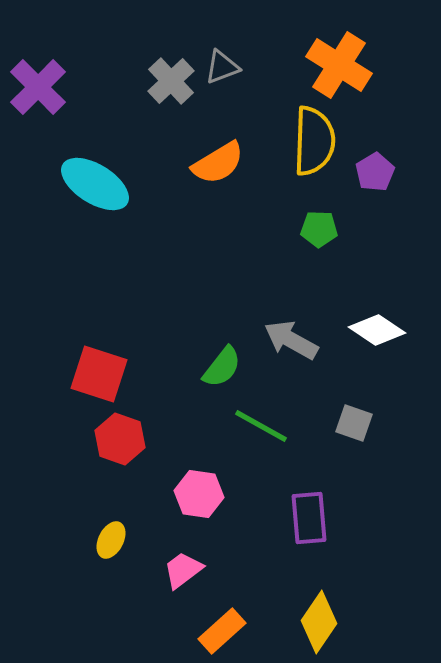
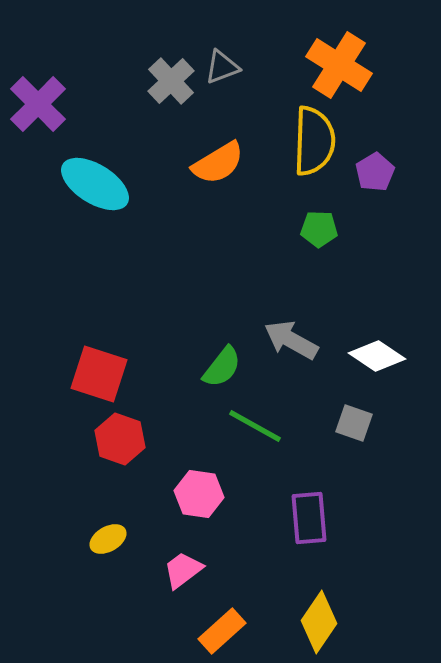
purple cross: moved 17 px down
white diamond: moved 26 px down
green line: moved 6 px left
yellow ellipse: moved 3 px left, 1 px up; rotated 33 degrees clockwise
